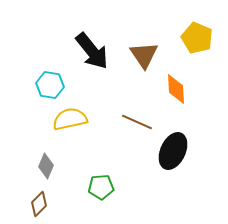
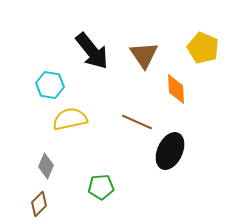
yellow pentagon: moved 6 px right, 10 px down
black ellipse: moved 3 px left
